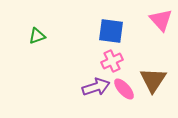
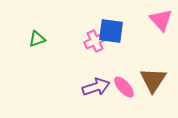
green triangle: moved 3 px down
pink cross: moved 17 px left, 20 px up
pink ellipse: moved 2 px up
